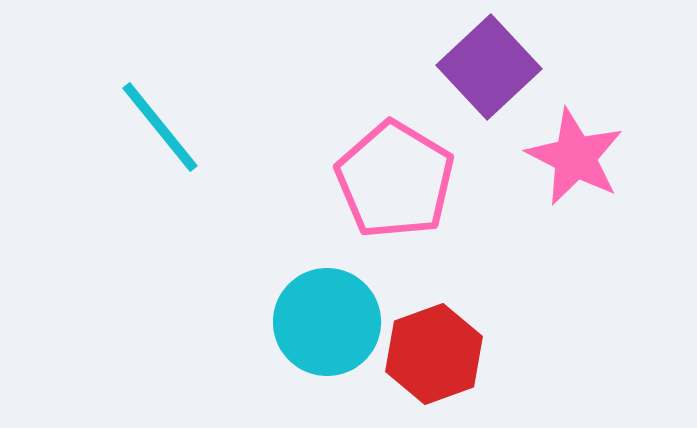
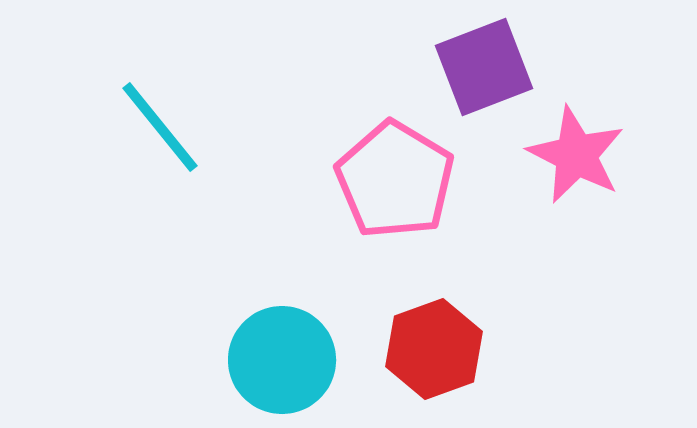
purple square: moved 5 px left; rotated 22 degrees clockwise
pink star: moved 1 px right, 2 px up
cyan circle: moved 45 px left, 38 px down
red hexagon: moved 5 px up
